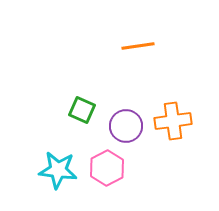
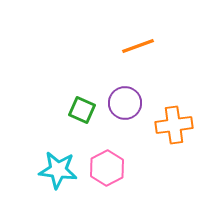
orange line: rotated 12 degrees counterclockwise
orange cross: moved 1 px right, 4 px down
purple circle: moved 1 px left, 23 px up
